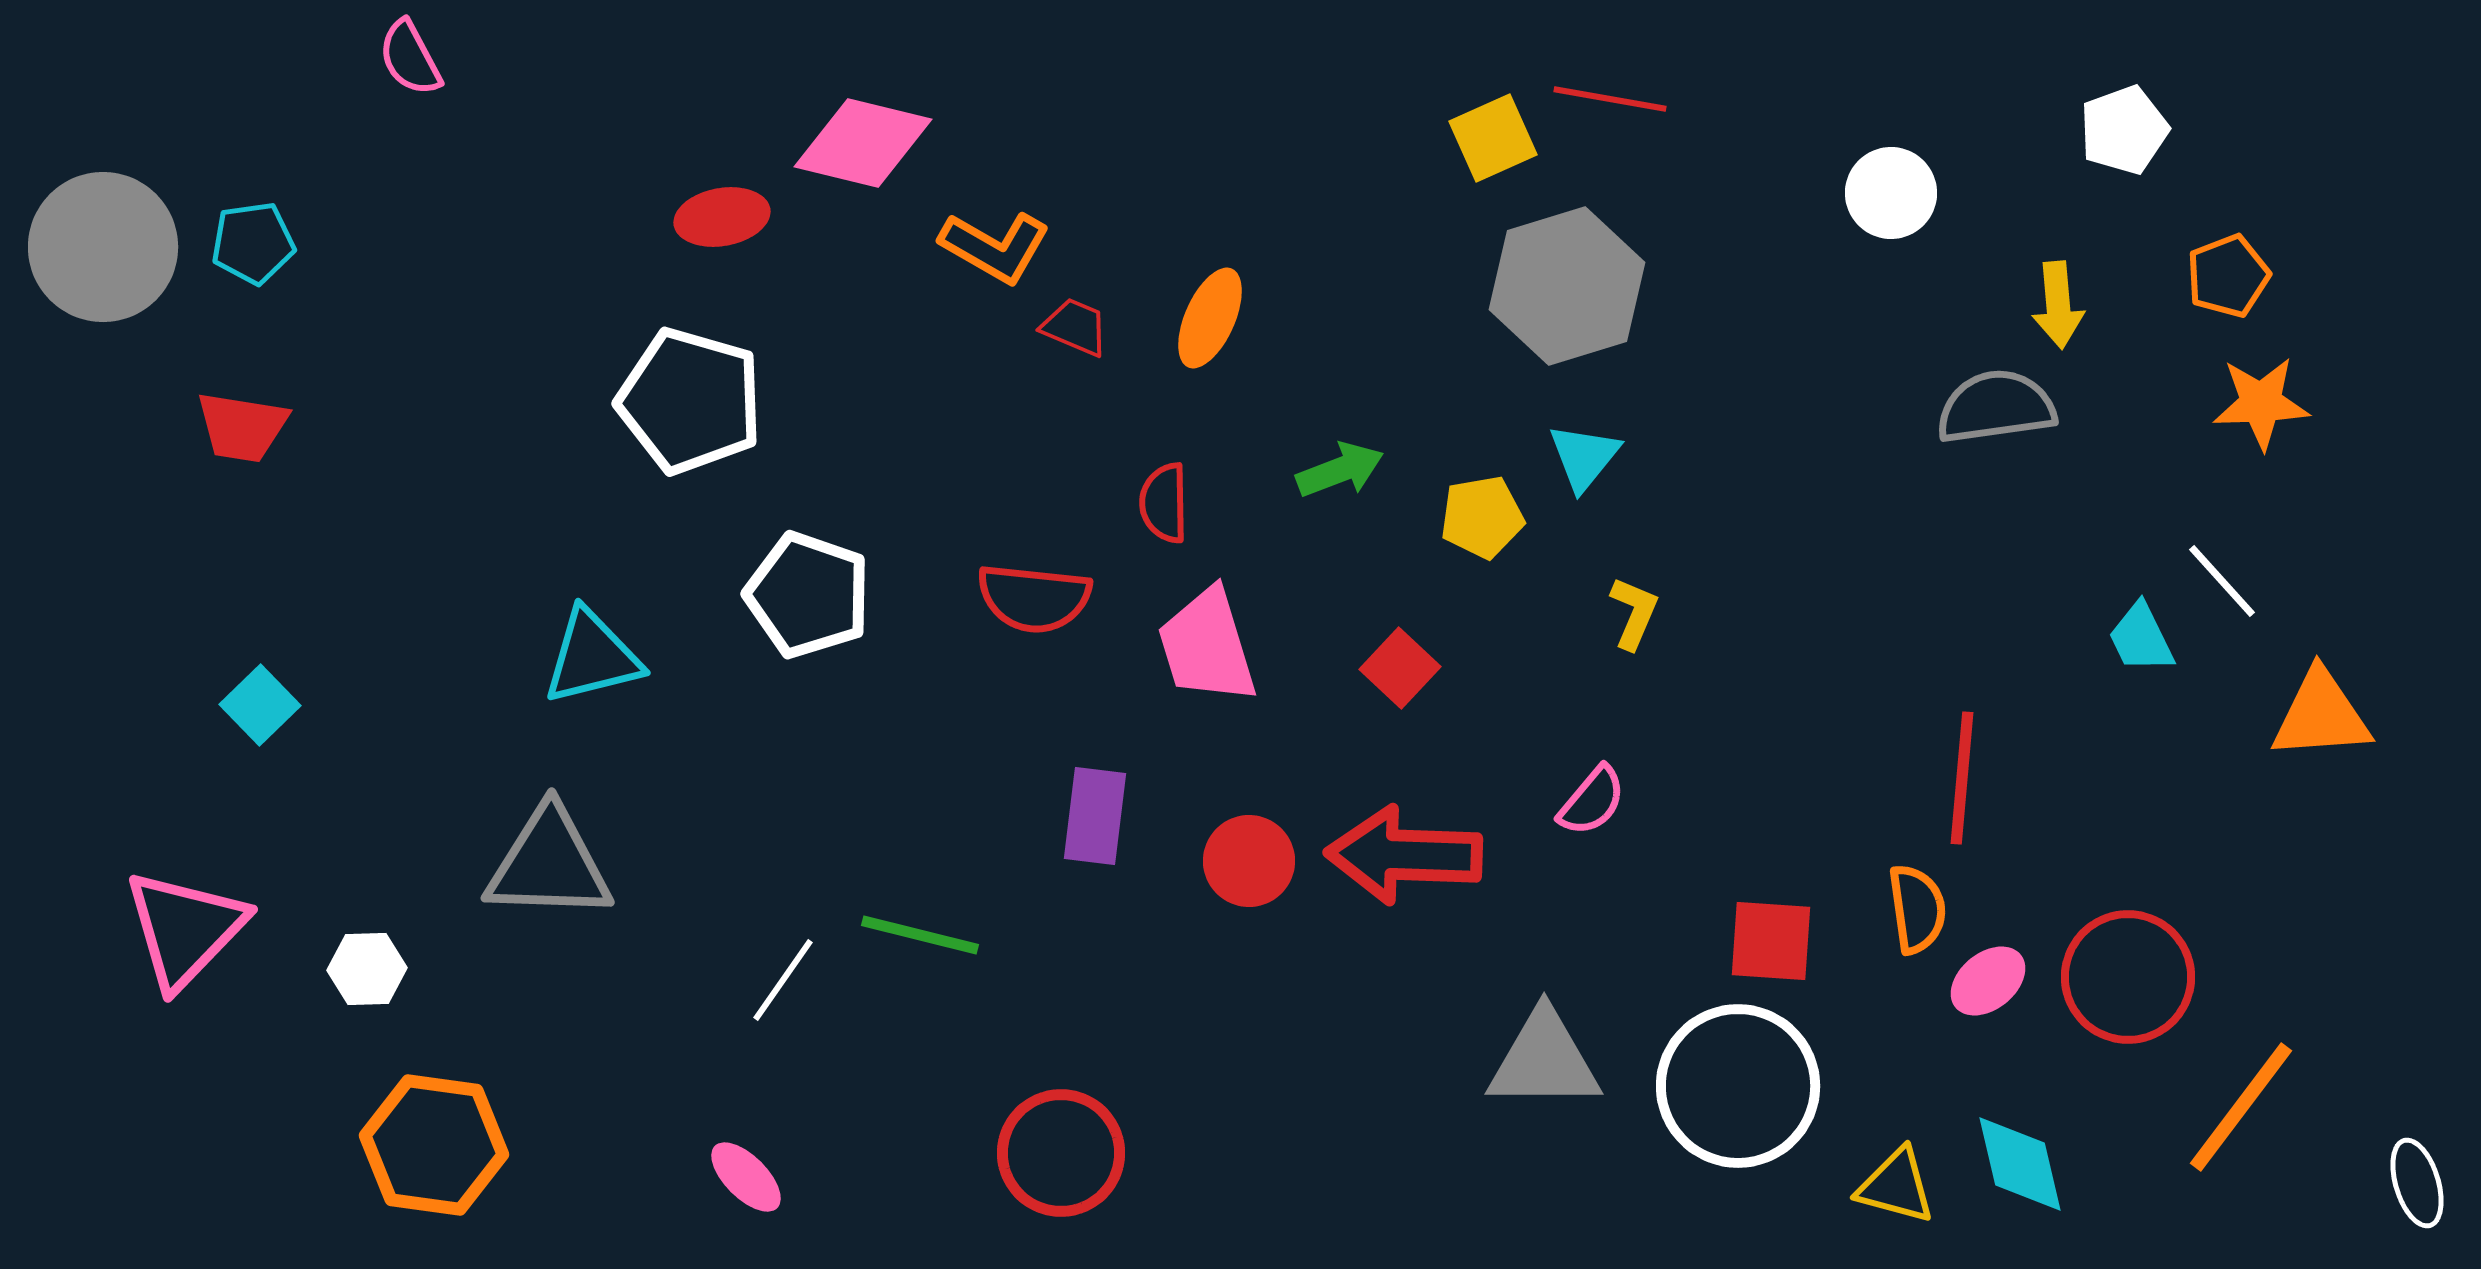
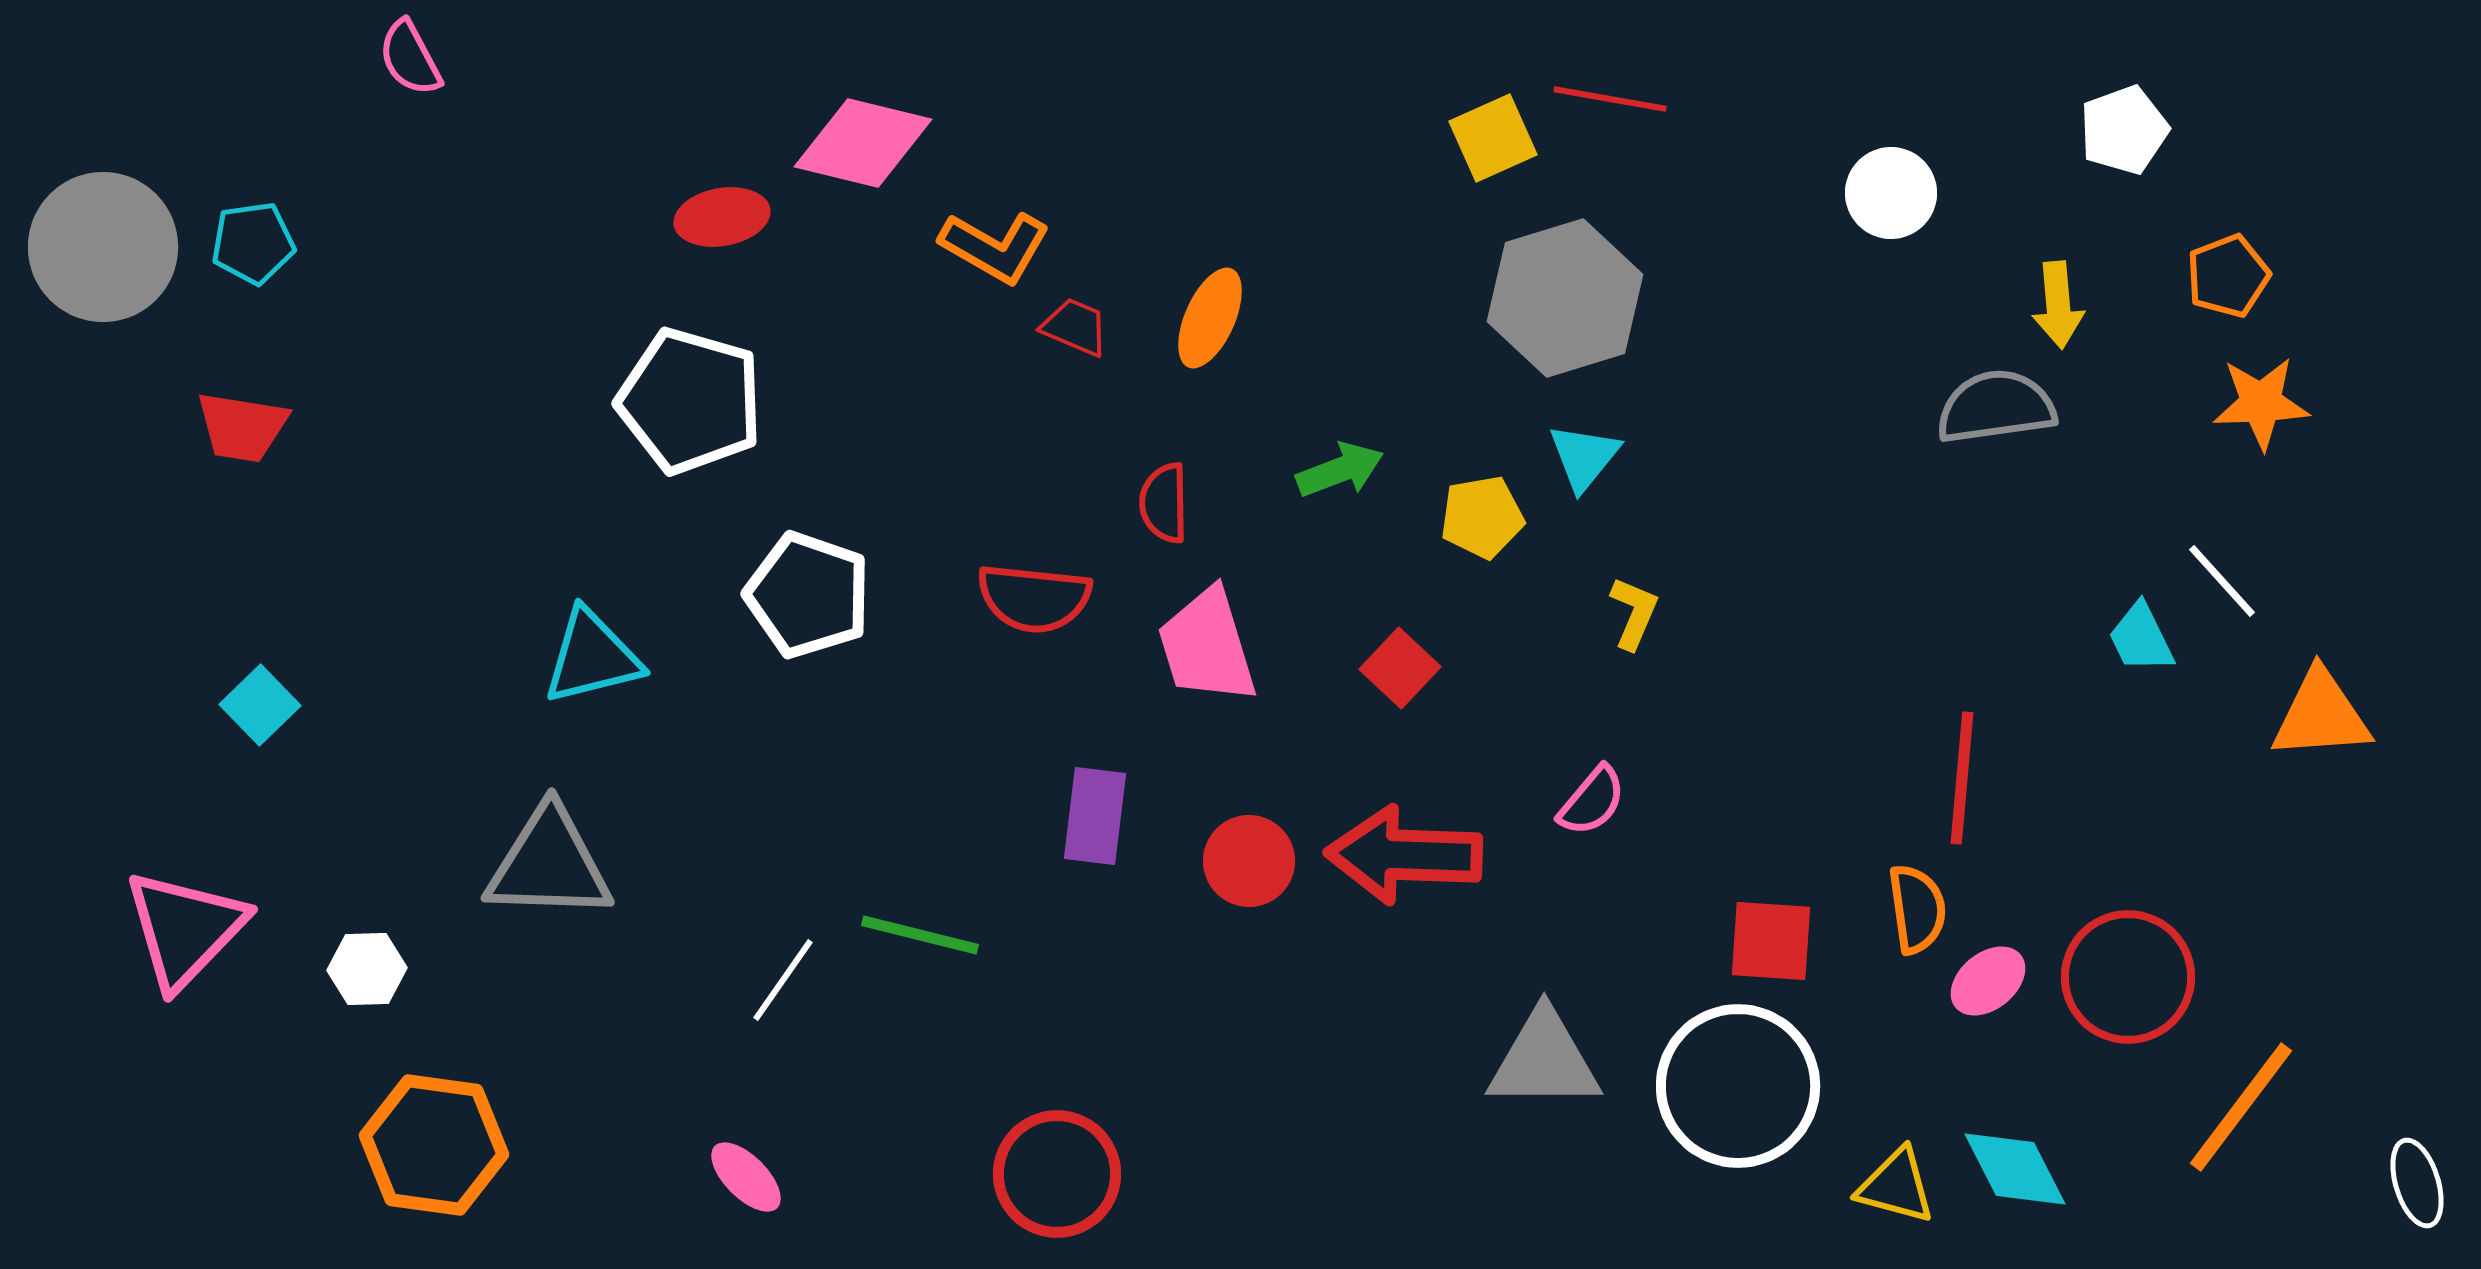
gray hexagon at (1567, 286): moved 2 px left, 12 px down
red circle at (1061, 1153): moved 4 px left, 21 px down
cyan diamond at (2020, 1164): moved 5 px left, 5 px down; rotated 14 degrees counterclockwise
